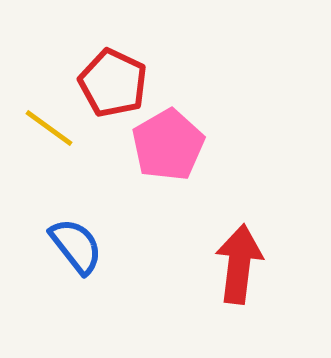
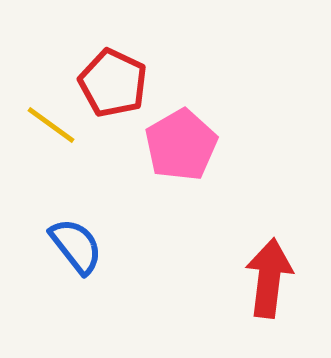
yellow line: moved 2 px right, 3 px up
pink pentagon: moved 13 px right
red arrow: moved 30 px right, 14 px down
